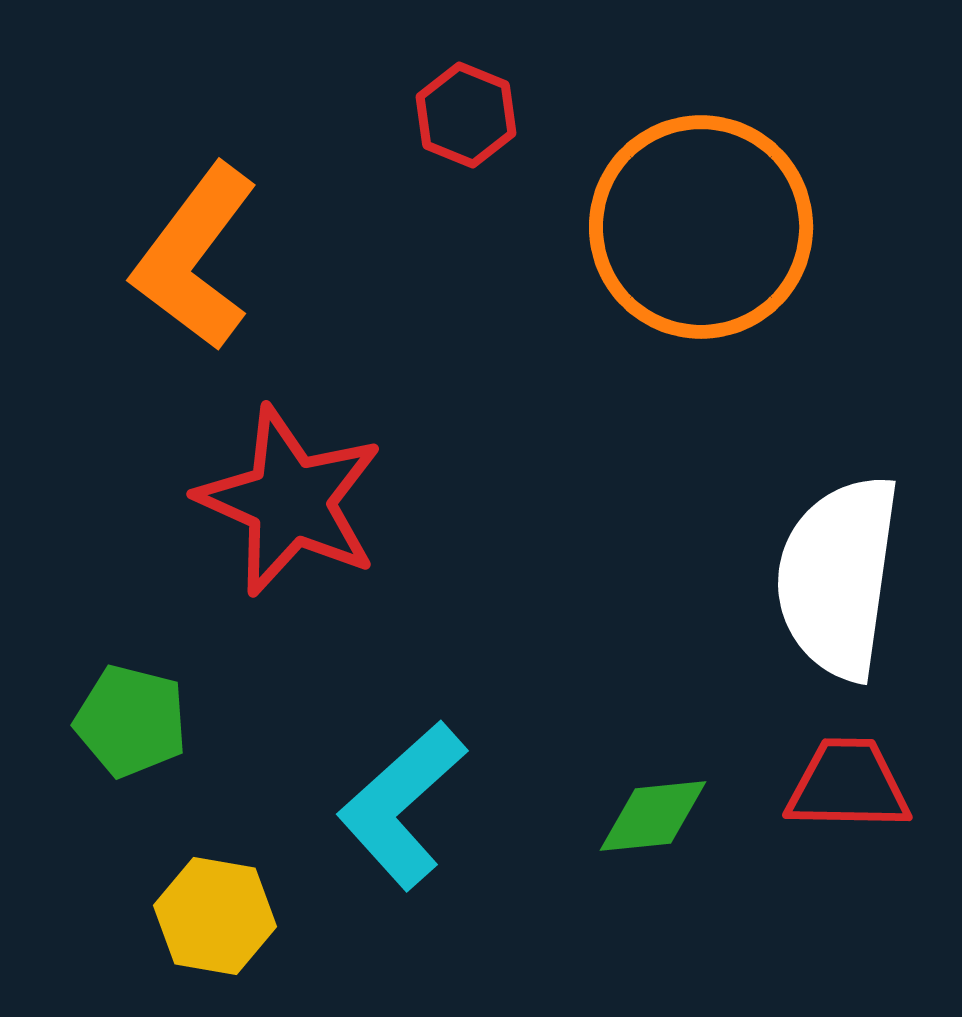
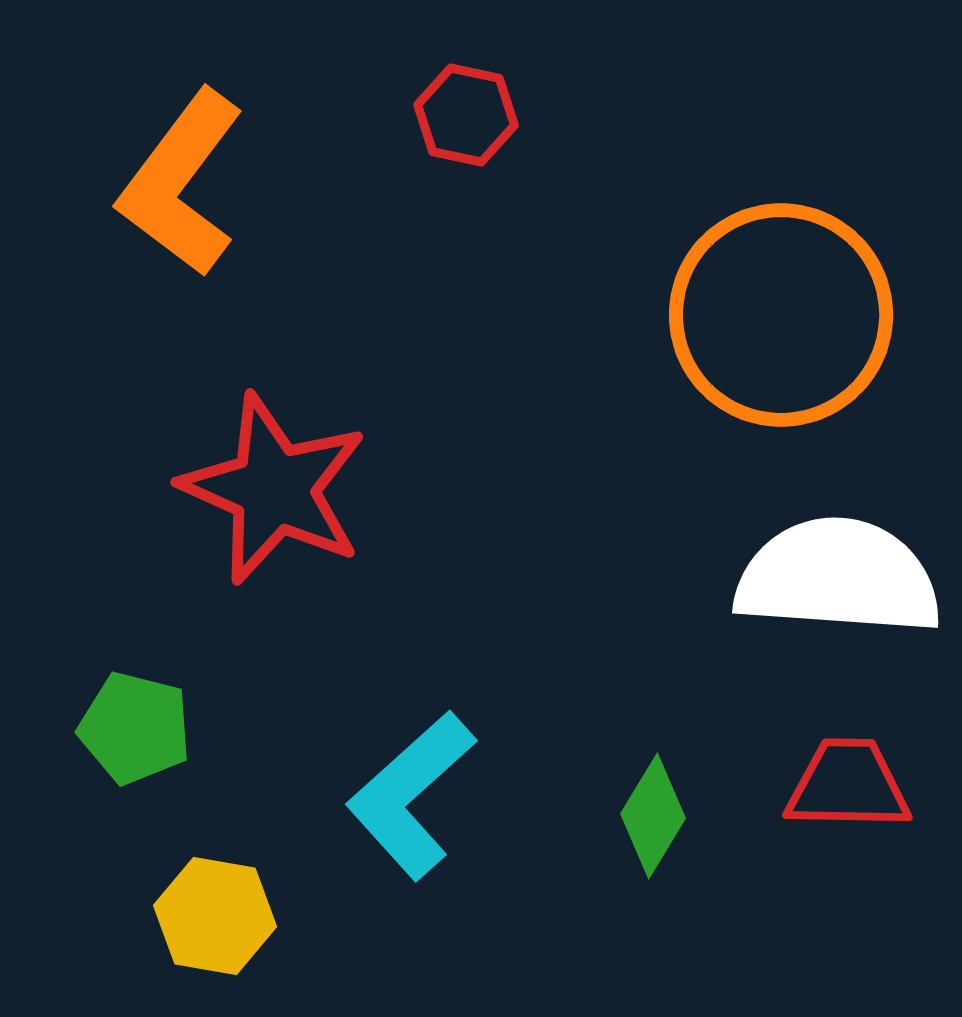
red hexagon: rotated 10 degrees counterclockwise
orange circle: moved 80 px right, 88 px down
orange L-shape: moved 14 px left, 74 px up
red star: moved 16 px left, 12 px up
white semicircle: rotated 86 degrees clockwise
green pentagon: moved 4 px right, 7 px down
cyan L-shape: moved 9 px right, 10 px up
green diamond: rotated 53 degrees counterclockwise
